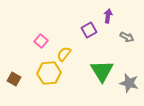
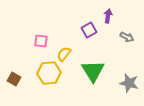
pink square: rotated 32 degrees counterclockwise
green triangle: moved 9 px left
